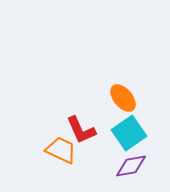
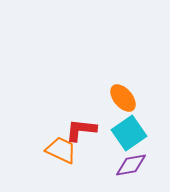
red L-shape: rotated 120 degrees clockwise
purple diamond: moved 1 px up
